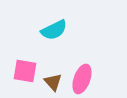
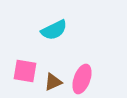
brown triangle: rotated 48 degrees clockwise
